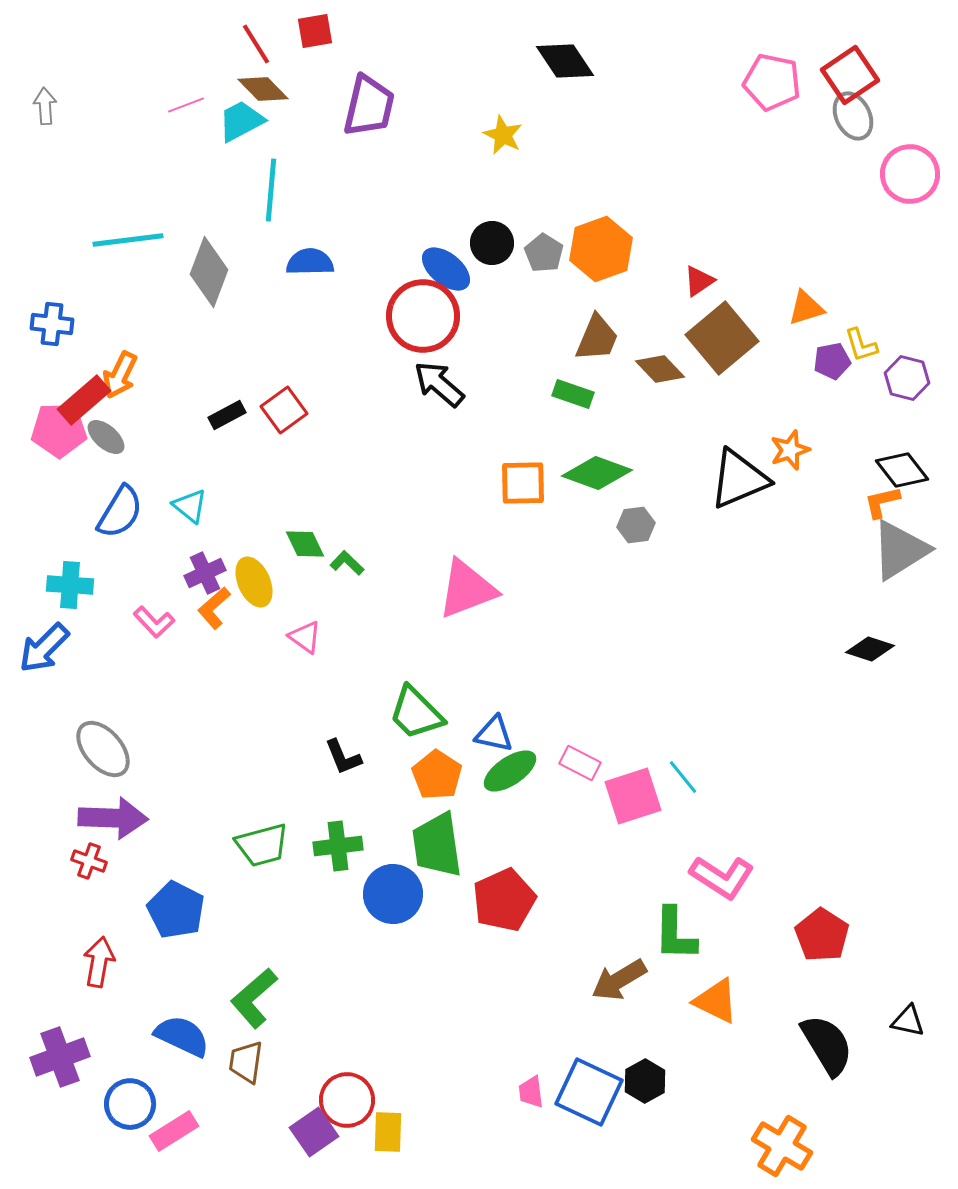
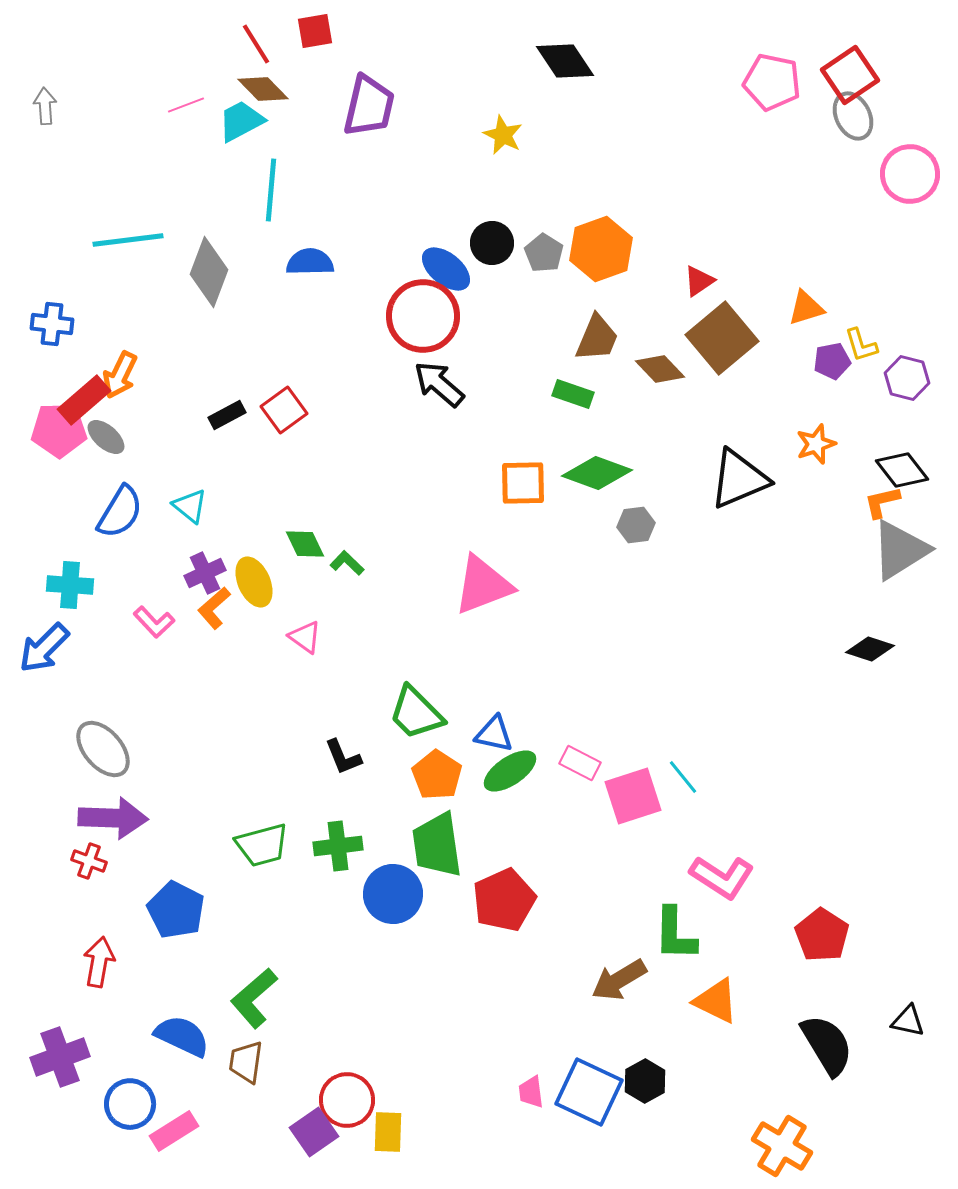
orange star at (790, 450): moved 26 px right, 6 px up
pink triangle at (467, 589): moved 16 px right, 4 px up
